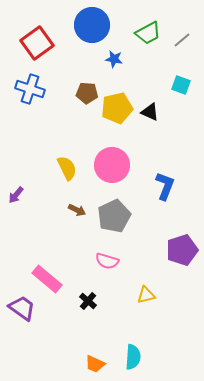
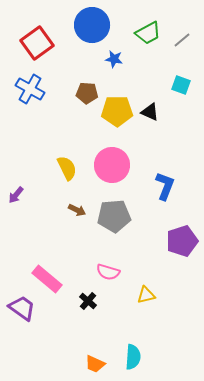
blue cross: rotated 12 degrees clockwise
yellow pentagon: moved 3 px down; rotated 12 degrees clockwise
gray pentagon: rotated 20 degrees clockwise
purple pentagon: moved 9 px up
pink semicircle: moved 1 px right, 11 px down
